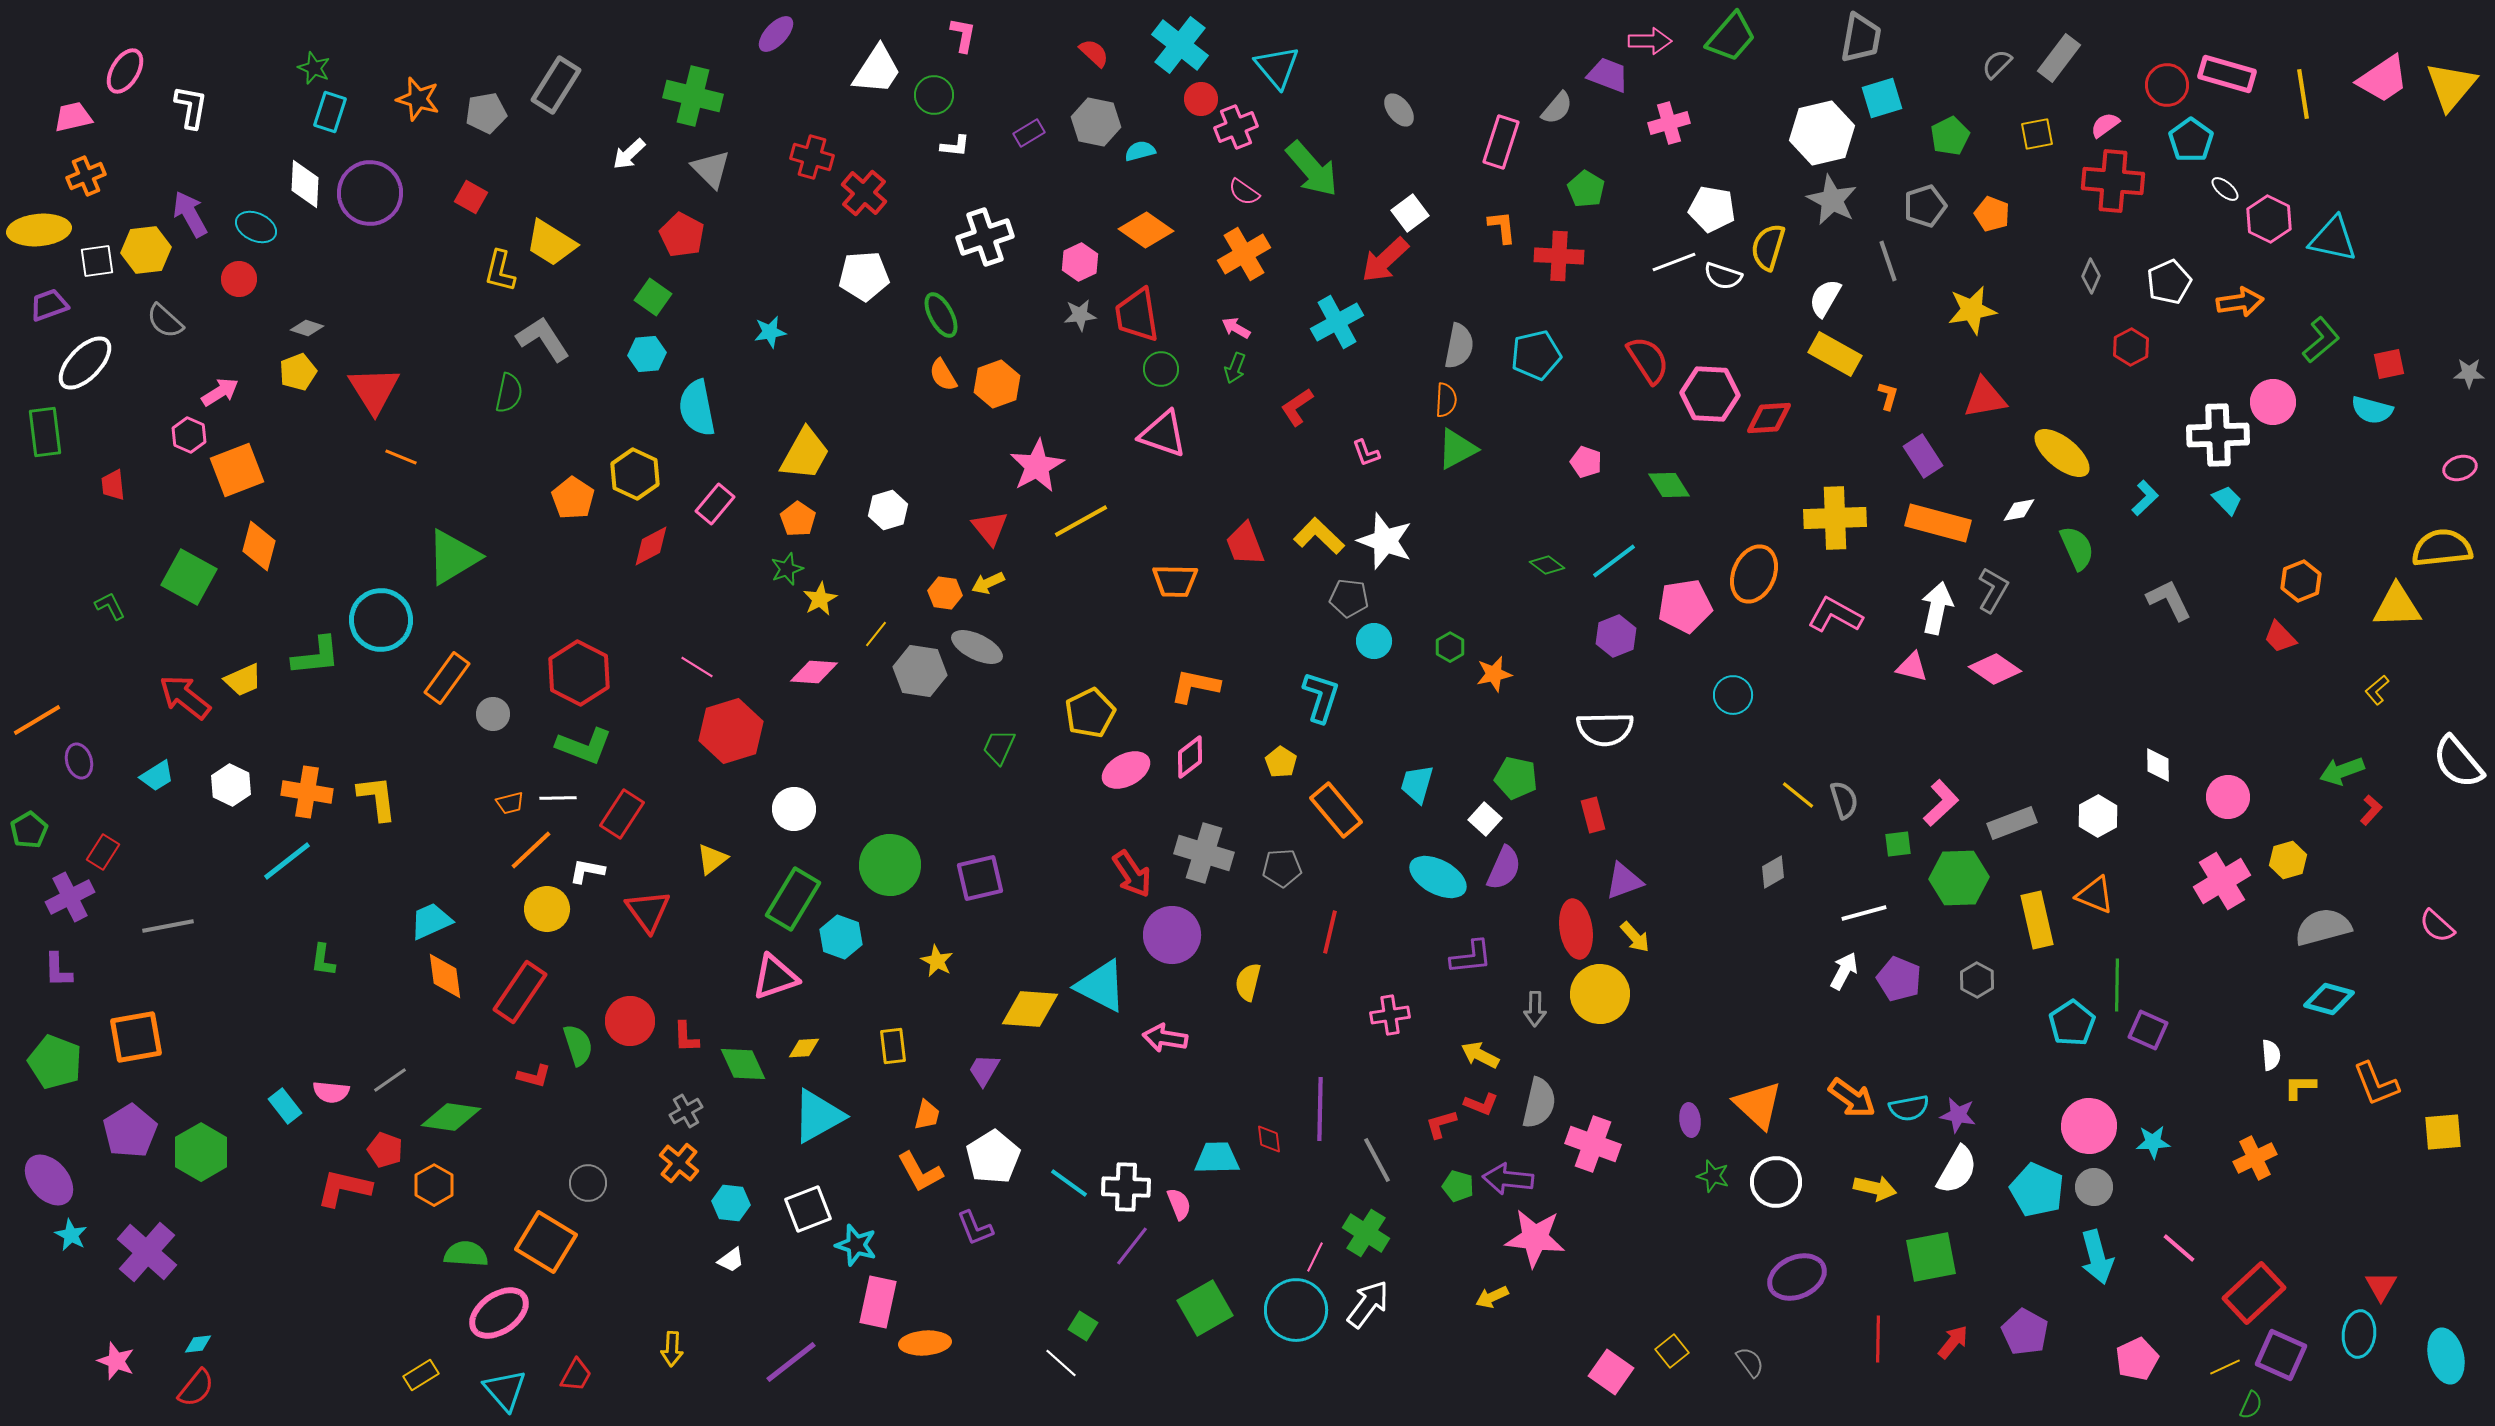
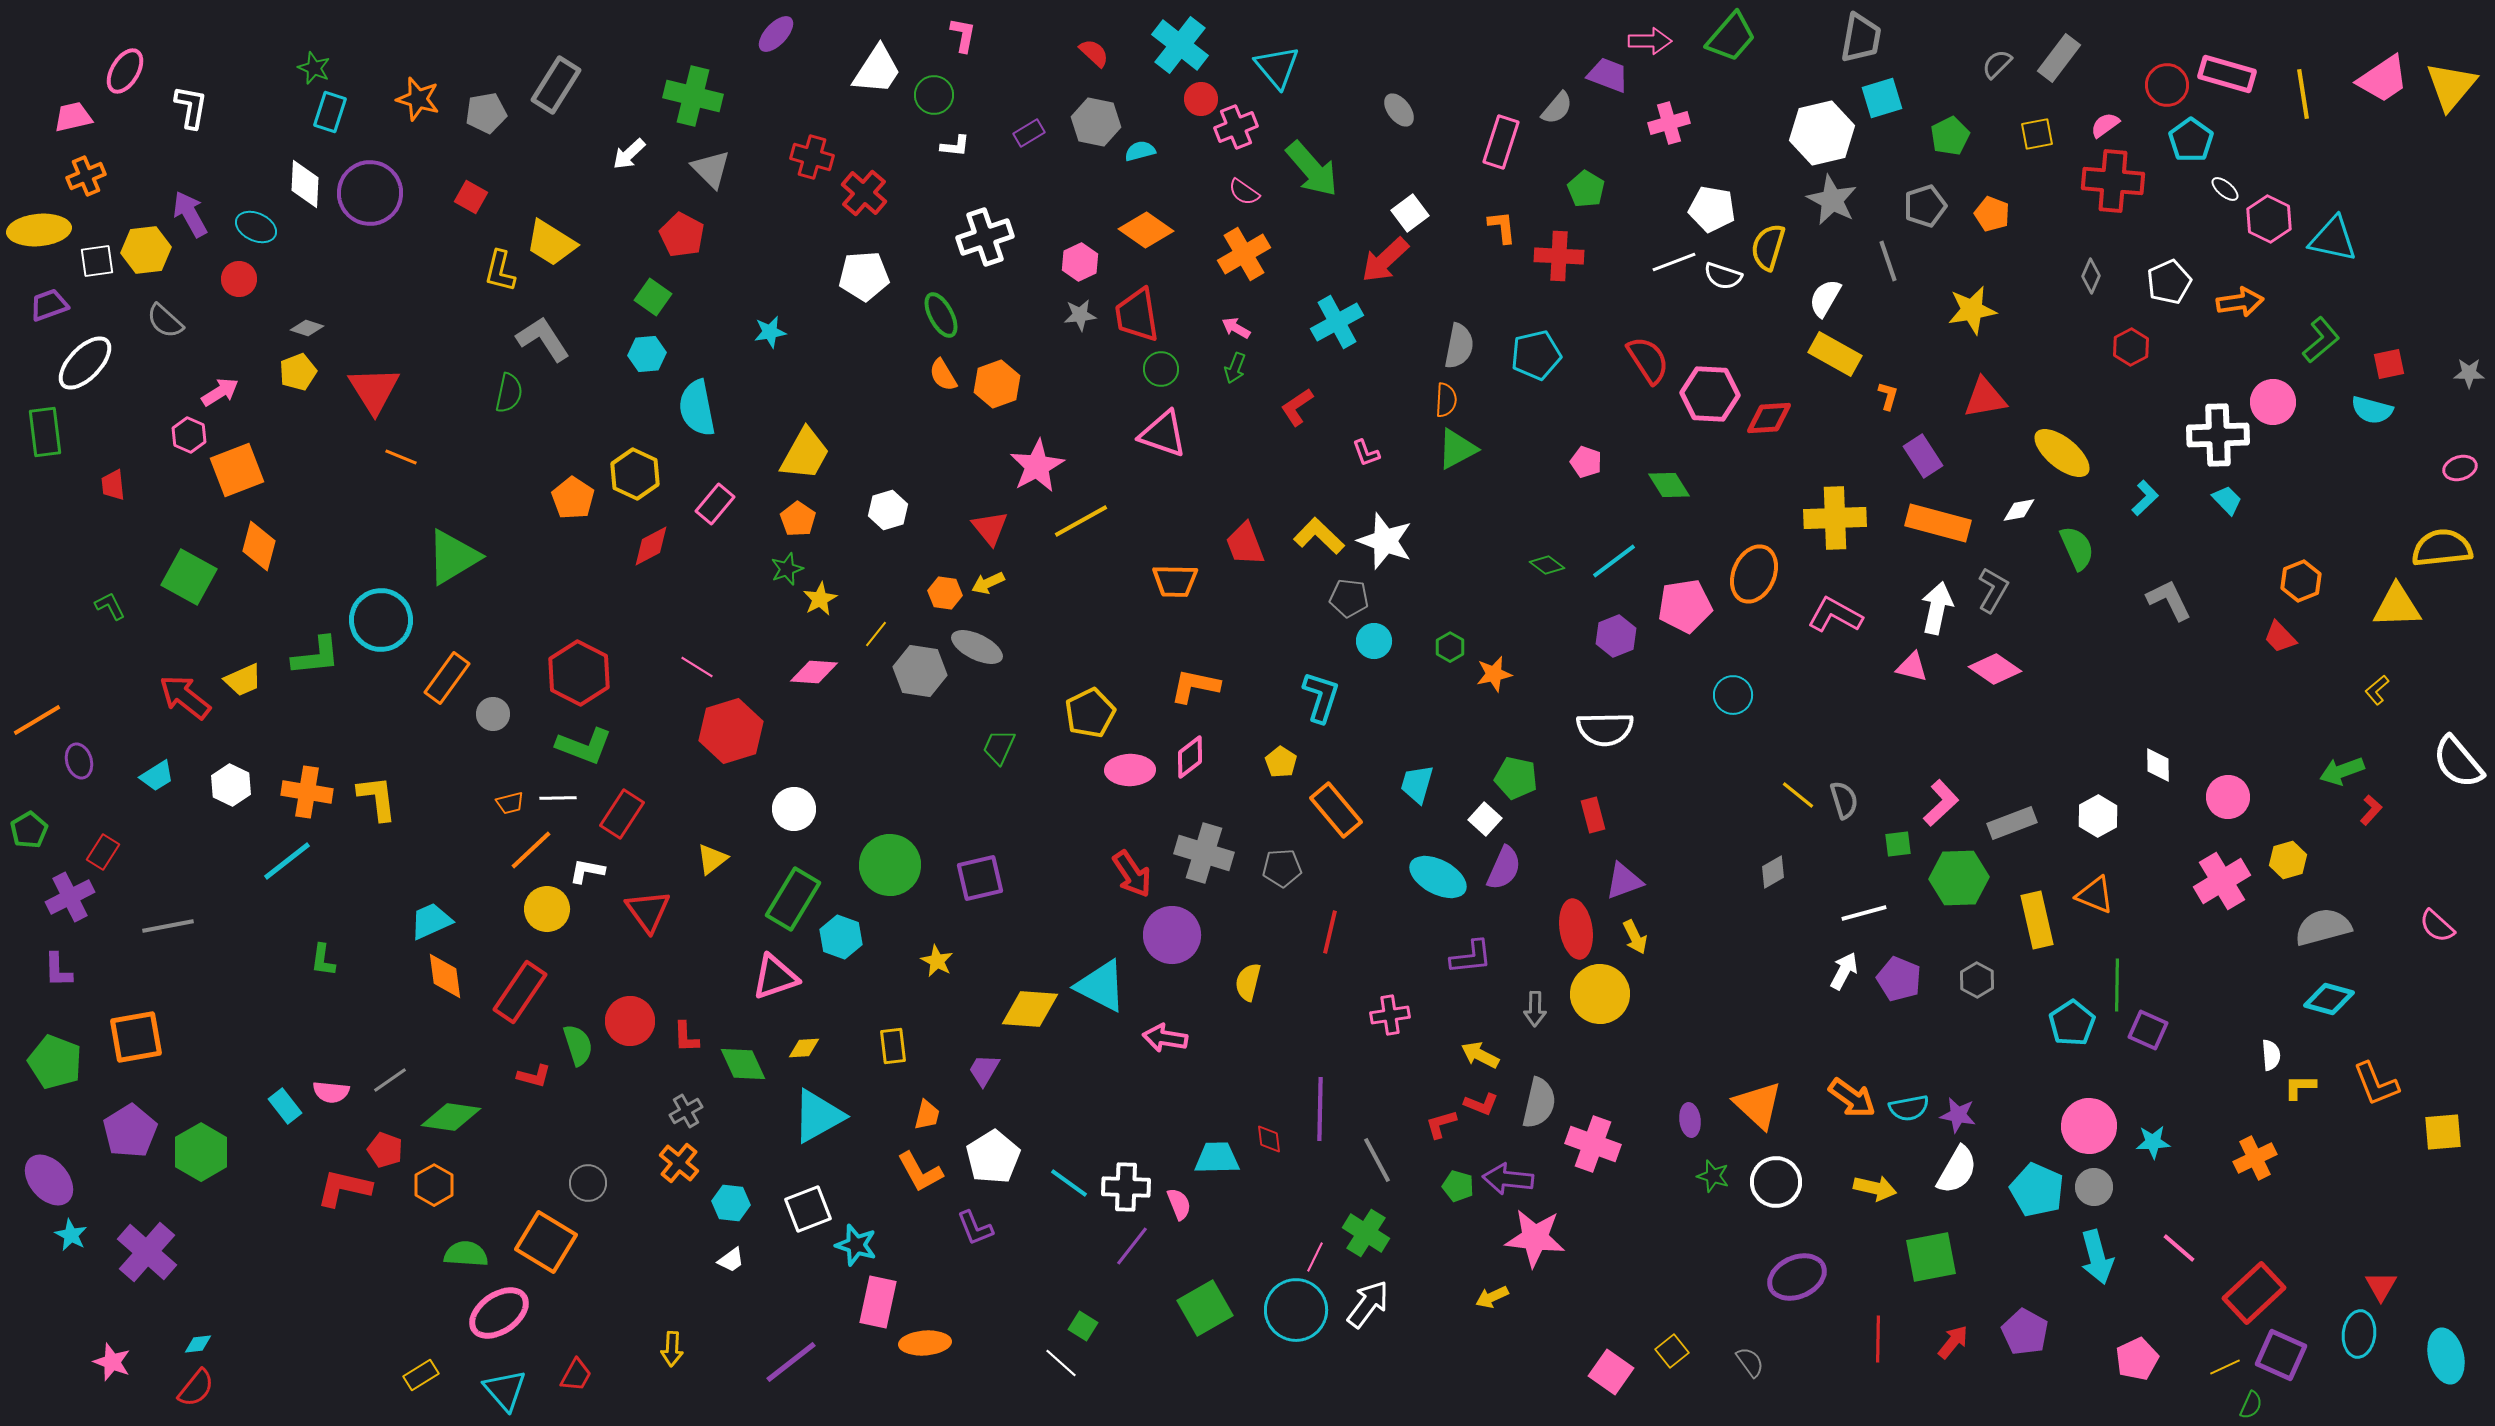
pink ellipse at (1126, 770): moved 4 px right; rotated 27 degrees clockwise
yellow arrow at (1635, 937): rotated 16 degrees clockwise
pink star at (116, 1361): moved 4 px left, 1 px down
